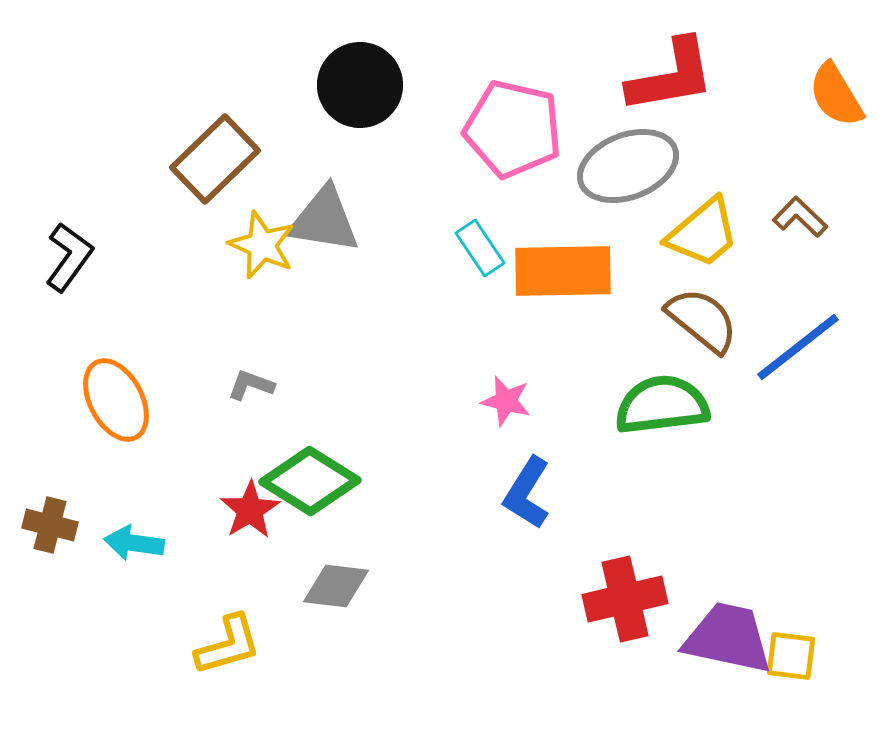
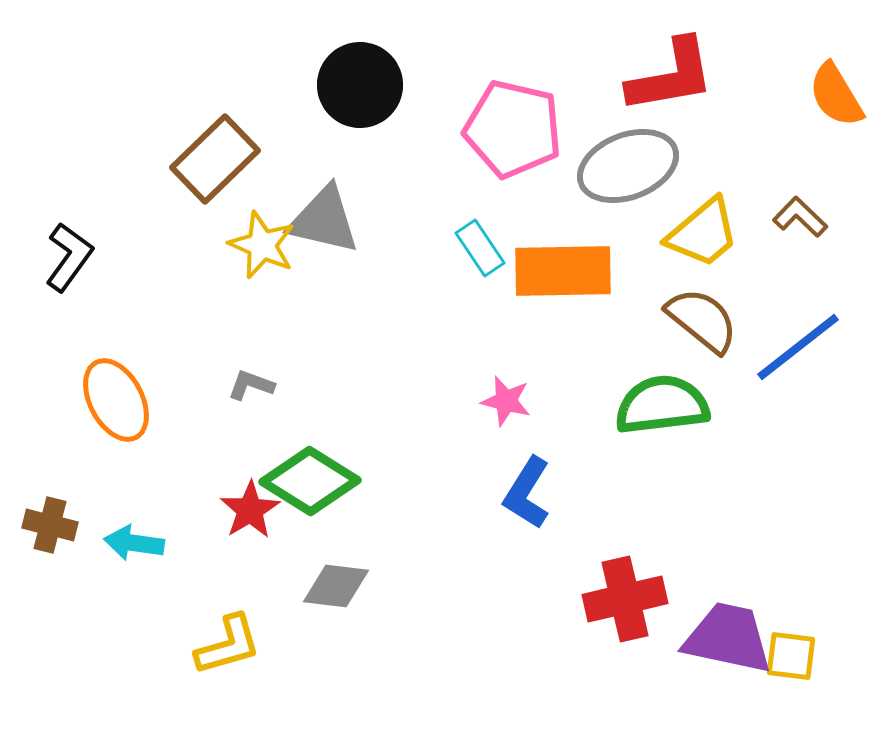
gray triangle: rotated 4 degrees clockwise
